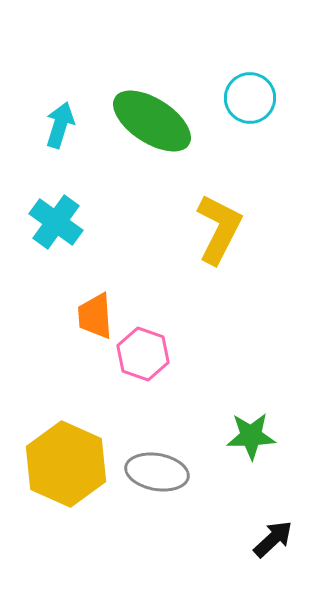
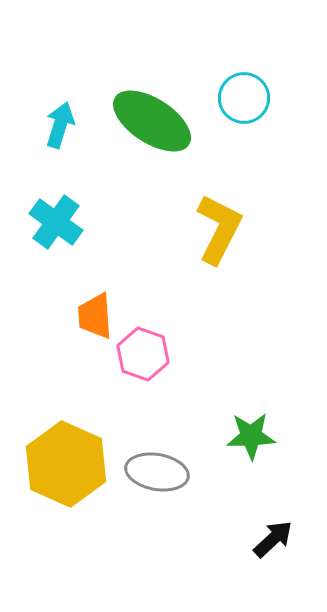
cyan circle: moved 6 px left
